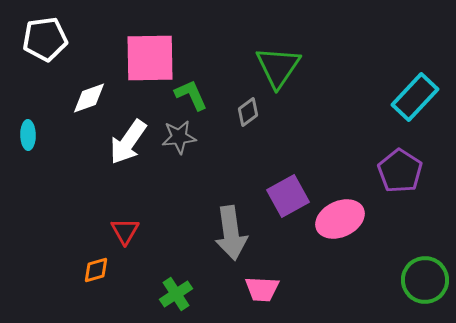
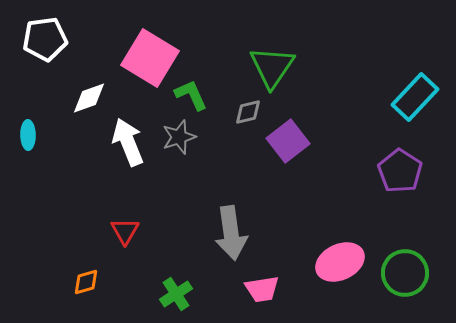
pink square: rotated 32 degrees clockwise
green triangle: moved 6 px left
gray diamond: rotated 24 degrees clockwise
gray star: rotated 12 degrees counterclockwise
white arrow: rotated 123 degrees clockwise
purple square: moved 55 px up; rotated 9 degrees counterclockwise
pink ellipse: moved 43 px down
orange diamond: moved 10 px left, 12 px down
green circle: moved 20 px left, 7 px up
pink trapezoid: rotated 12 degrees counterclockwise
